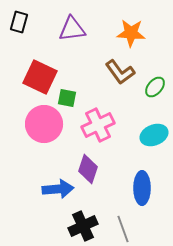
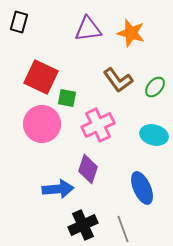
purple triangle: moved 16 px right
orange star: rotated 12 degrees clockwise
brown L-shape: moved 2 px left, 8 px down
red square: moved 1 px right
pink circle: moved 2 px left
cyan ellipse: rotated 36 degrees clockwise
blue ellipse: rotated 24 degrees counterclockwise
black cross: moved 1 px up
